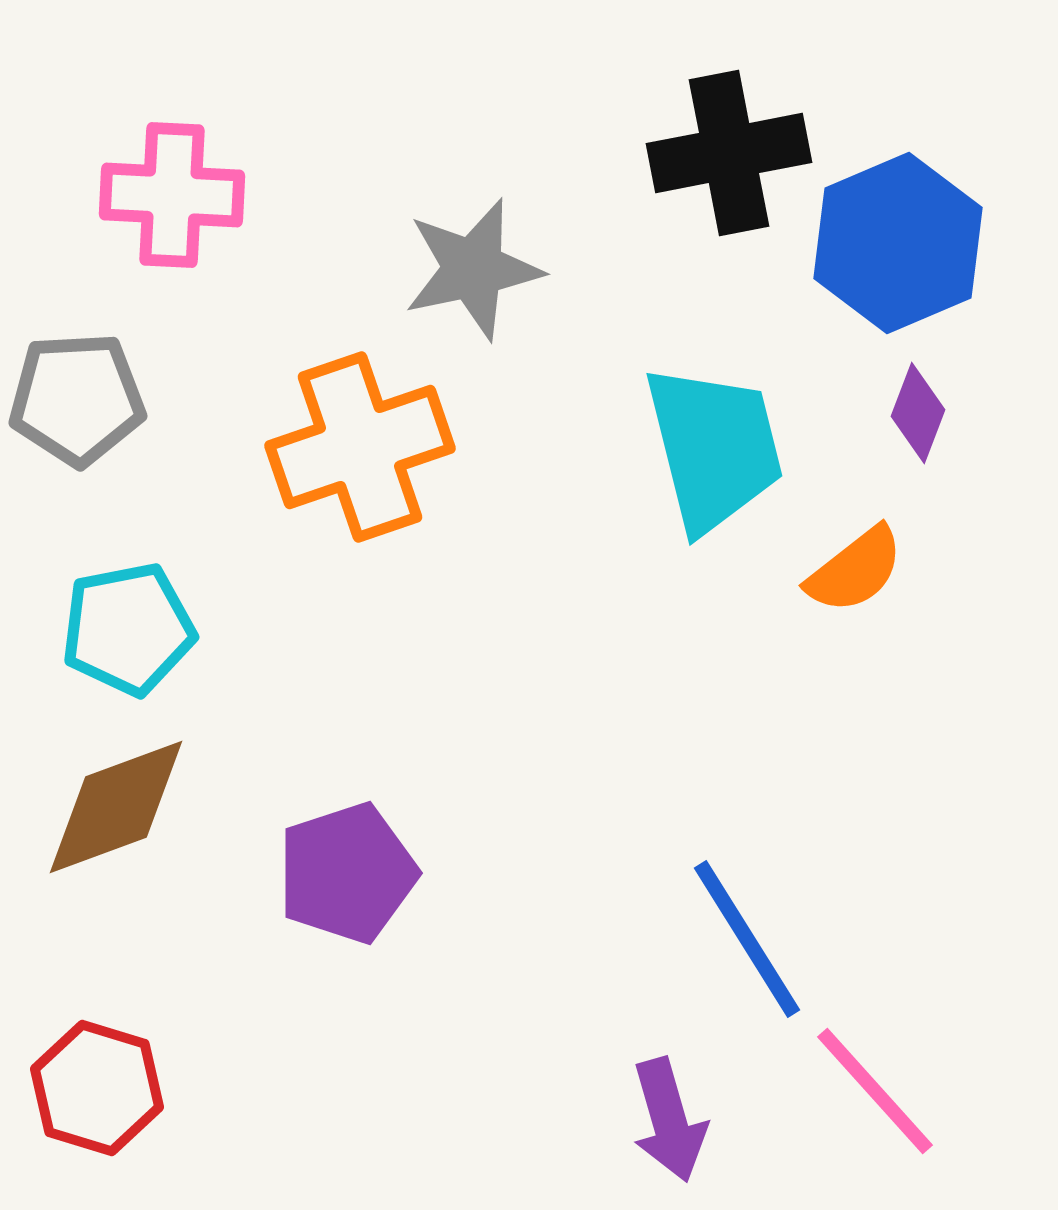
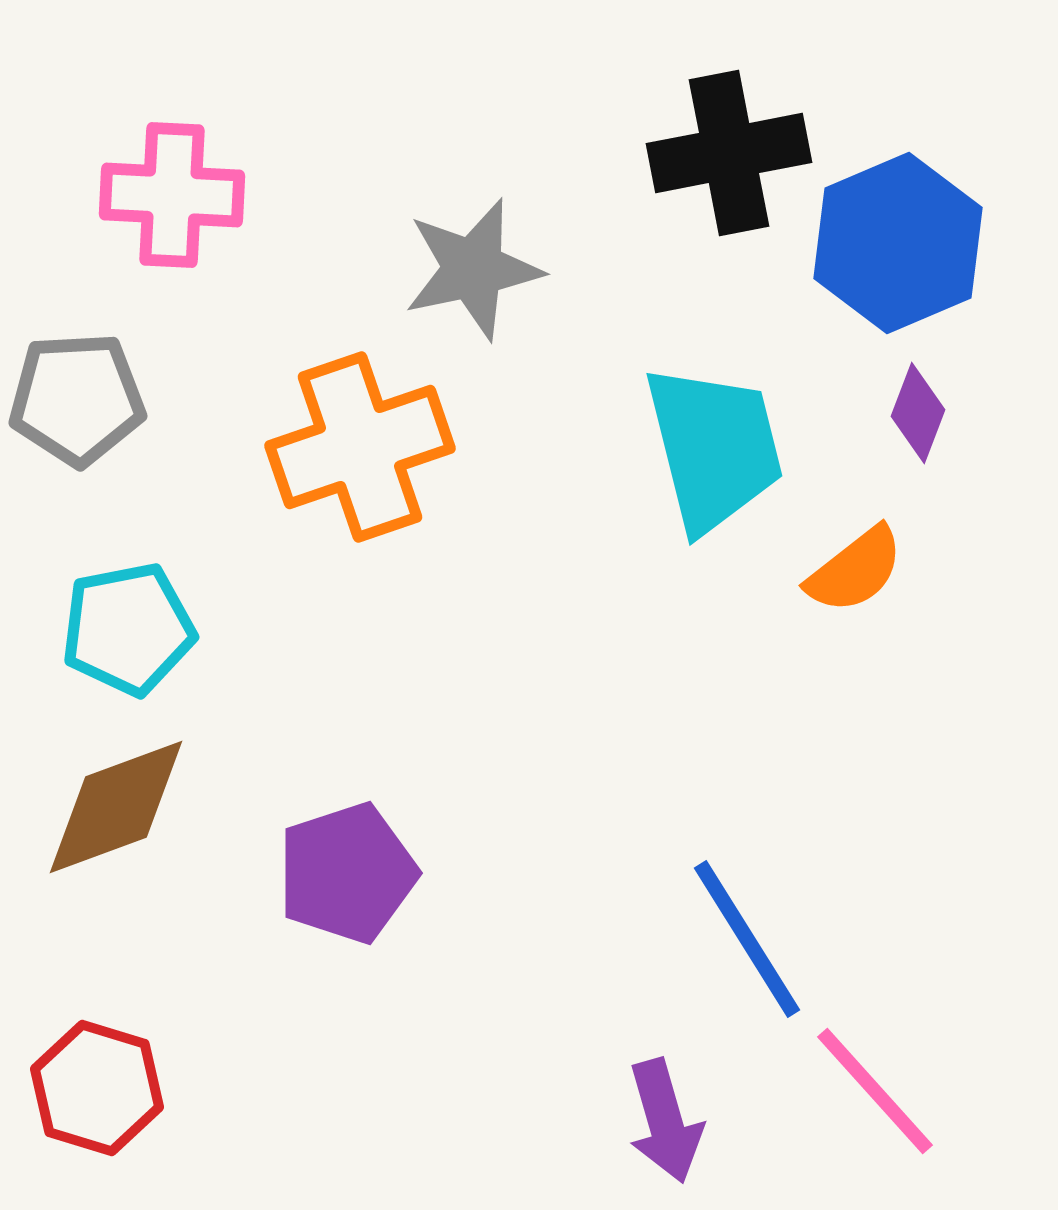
purple arrow: moved 4 px left, 1 px down
